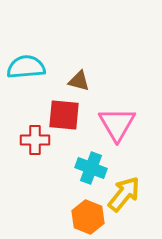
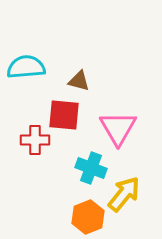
pink triangle: moved 1 px right, 4 px down
orange hexagon: rotated 16 degrees clockwise
